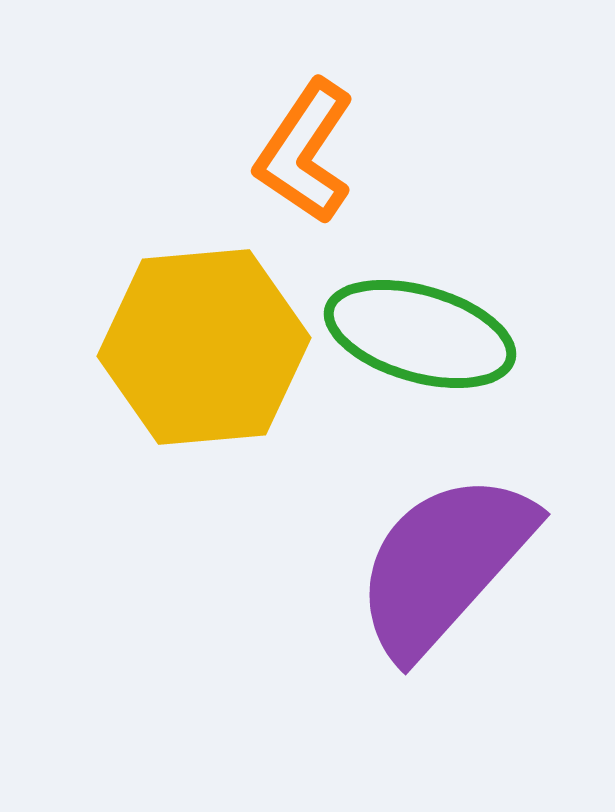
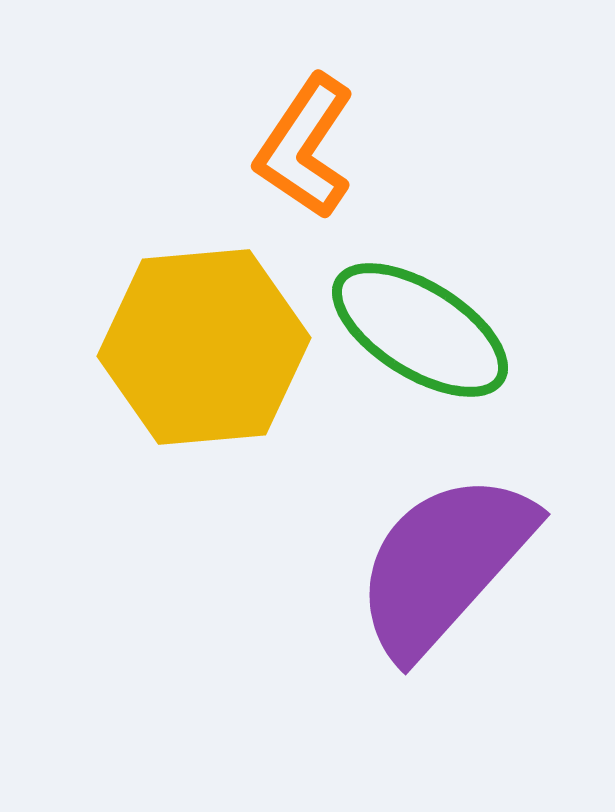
orange L-shape: moved 5 px up
green ellipse: moved 4 px up; rotated 16 degrees clockwise
